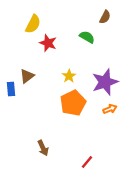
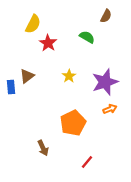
brown semicircle: moved 1 px right, 1 px up
red star: rotated 12 degrees clockwise
blue rectangle: moved 2 px up
orange pentagon: moved 20 px down
